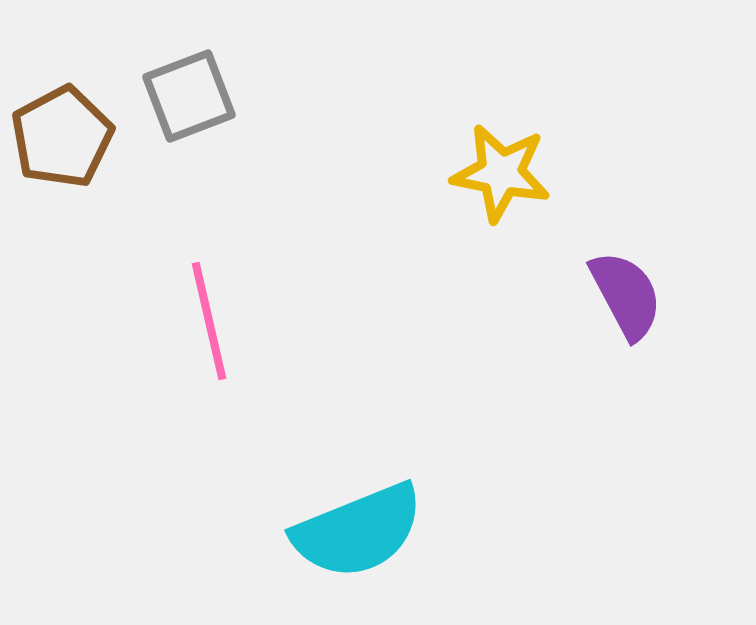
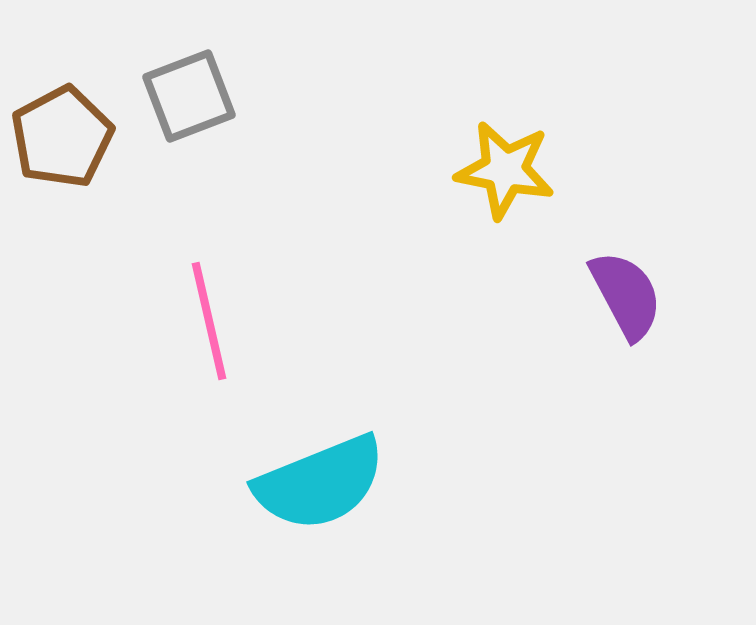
yellow star: moved 4 px right, 3 px up
cyan semicircle: moved 38 px left, 48 px up
